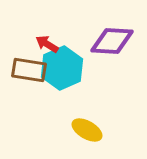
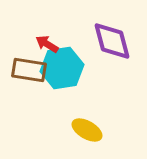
purple diamond: rotated 72 degrees clockwise
cyan hexagon: rotated 15 degrees clockwise
